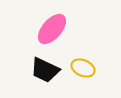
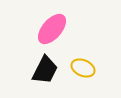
black trapezoid: rotated 88 degrees counterclockwise
